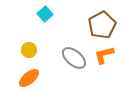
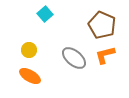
brown pentagon: rotated 20 degrees counterclockwise
orange L-shape: moved 1 px right
orange ellipse: moved 1 px right, 2 px up; rotated 70 degrees clockwise
